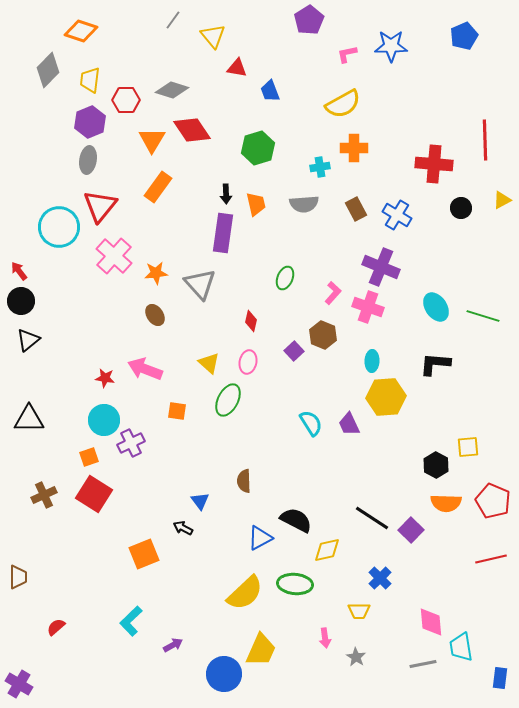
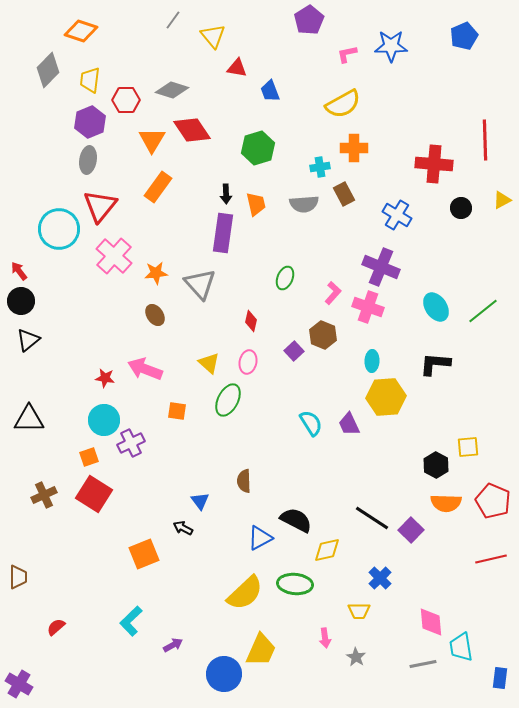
brown rectangle at (356, 209): moved 12 px left, 15 px up
cyan circle at (59, 227): moved 2 px down
green line at (483, 316): moved 5 px up; rotated 56 degrees counterclockwise
